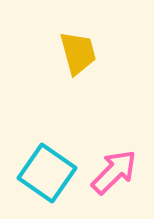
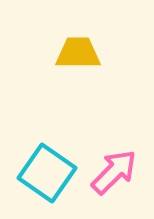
yellow trapezoid: rotated 75 degrees counterclockwise
